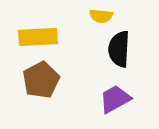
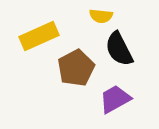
yellow rectangle: moved 1 px right, 1 px up; rotated 21 degrees counterclockwise
black semicircle: rotated 30 degrees counterclockwise
brown pentagon: moved 35 px right, 12 px up
